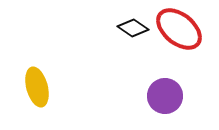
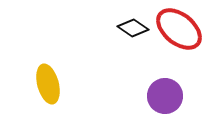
yellow ellipse: moved 11 px right, 3 px up
